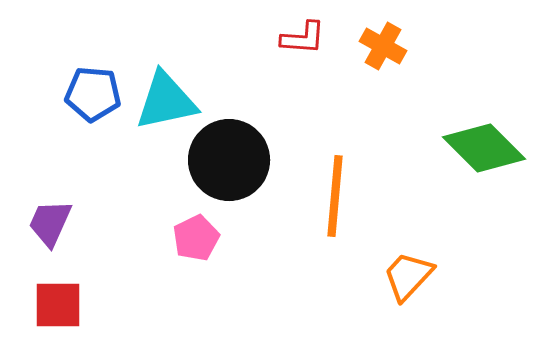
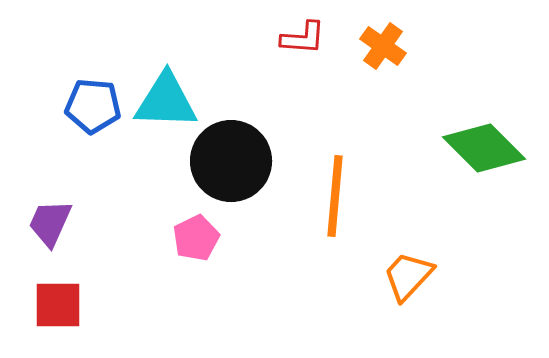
orange cross: rotated 6 degrees clockwise
blue pentagon: moved 12 px down
cyan triangle: rotated 14 degrees clockwise
black circle: moved 2 px right, 1 px down
